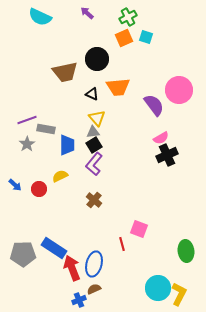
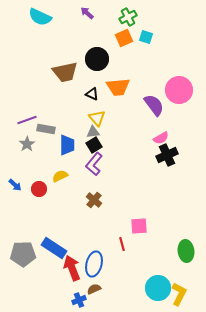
pink square: moved 3 px up; rotated 24 degrees counterclockwise
